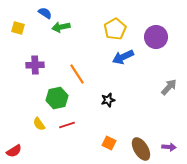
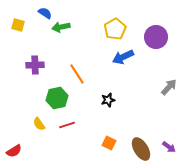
yellow square: moved 3 px up
purple arrow: rotated 32 degrees clockwise
